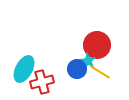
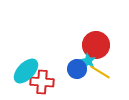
red circle: moved 1 px left
cyan ellipse: moved 2 px right, 2 px down; rotated 16 degrees clockwise
red cross: rotated 20 degrees clockwise
